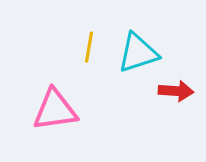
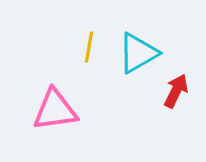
cyan triangle: rotated 12 degrees counterclockwise
red arrow: rotated 68 degrees counterclockwise
